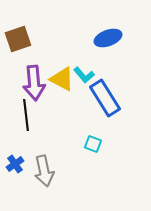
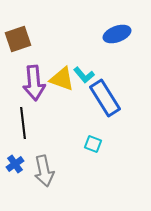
blue ellipse: moved 9 px right, 4 px up
yellow triangle: rotated 8 degrees counterclockwise
black line: moved 3 px left, 8 px down
